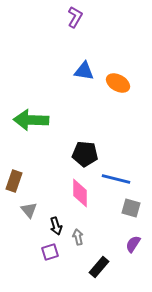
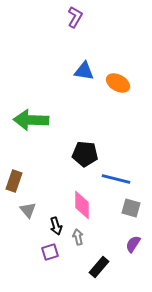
pink diamond: moved 2 px right, 12 px down
gray triangle: moved 1 px left
